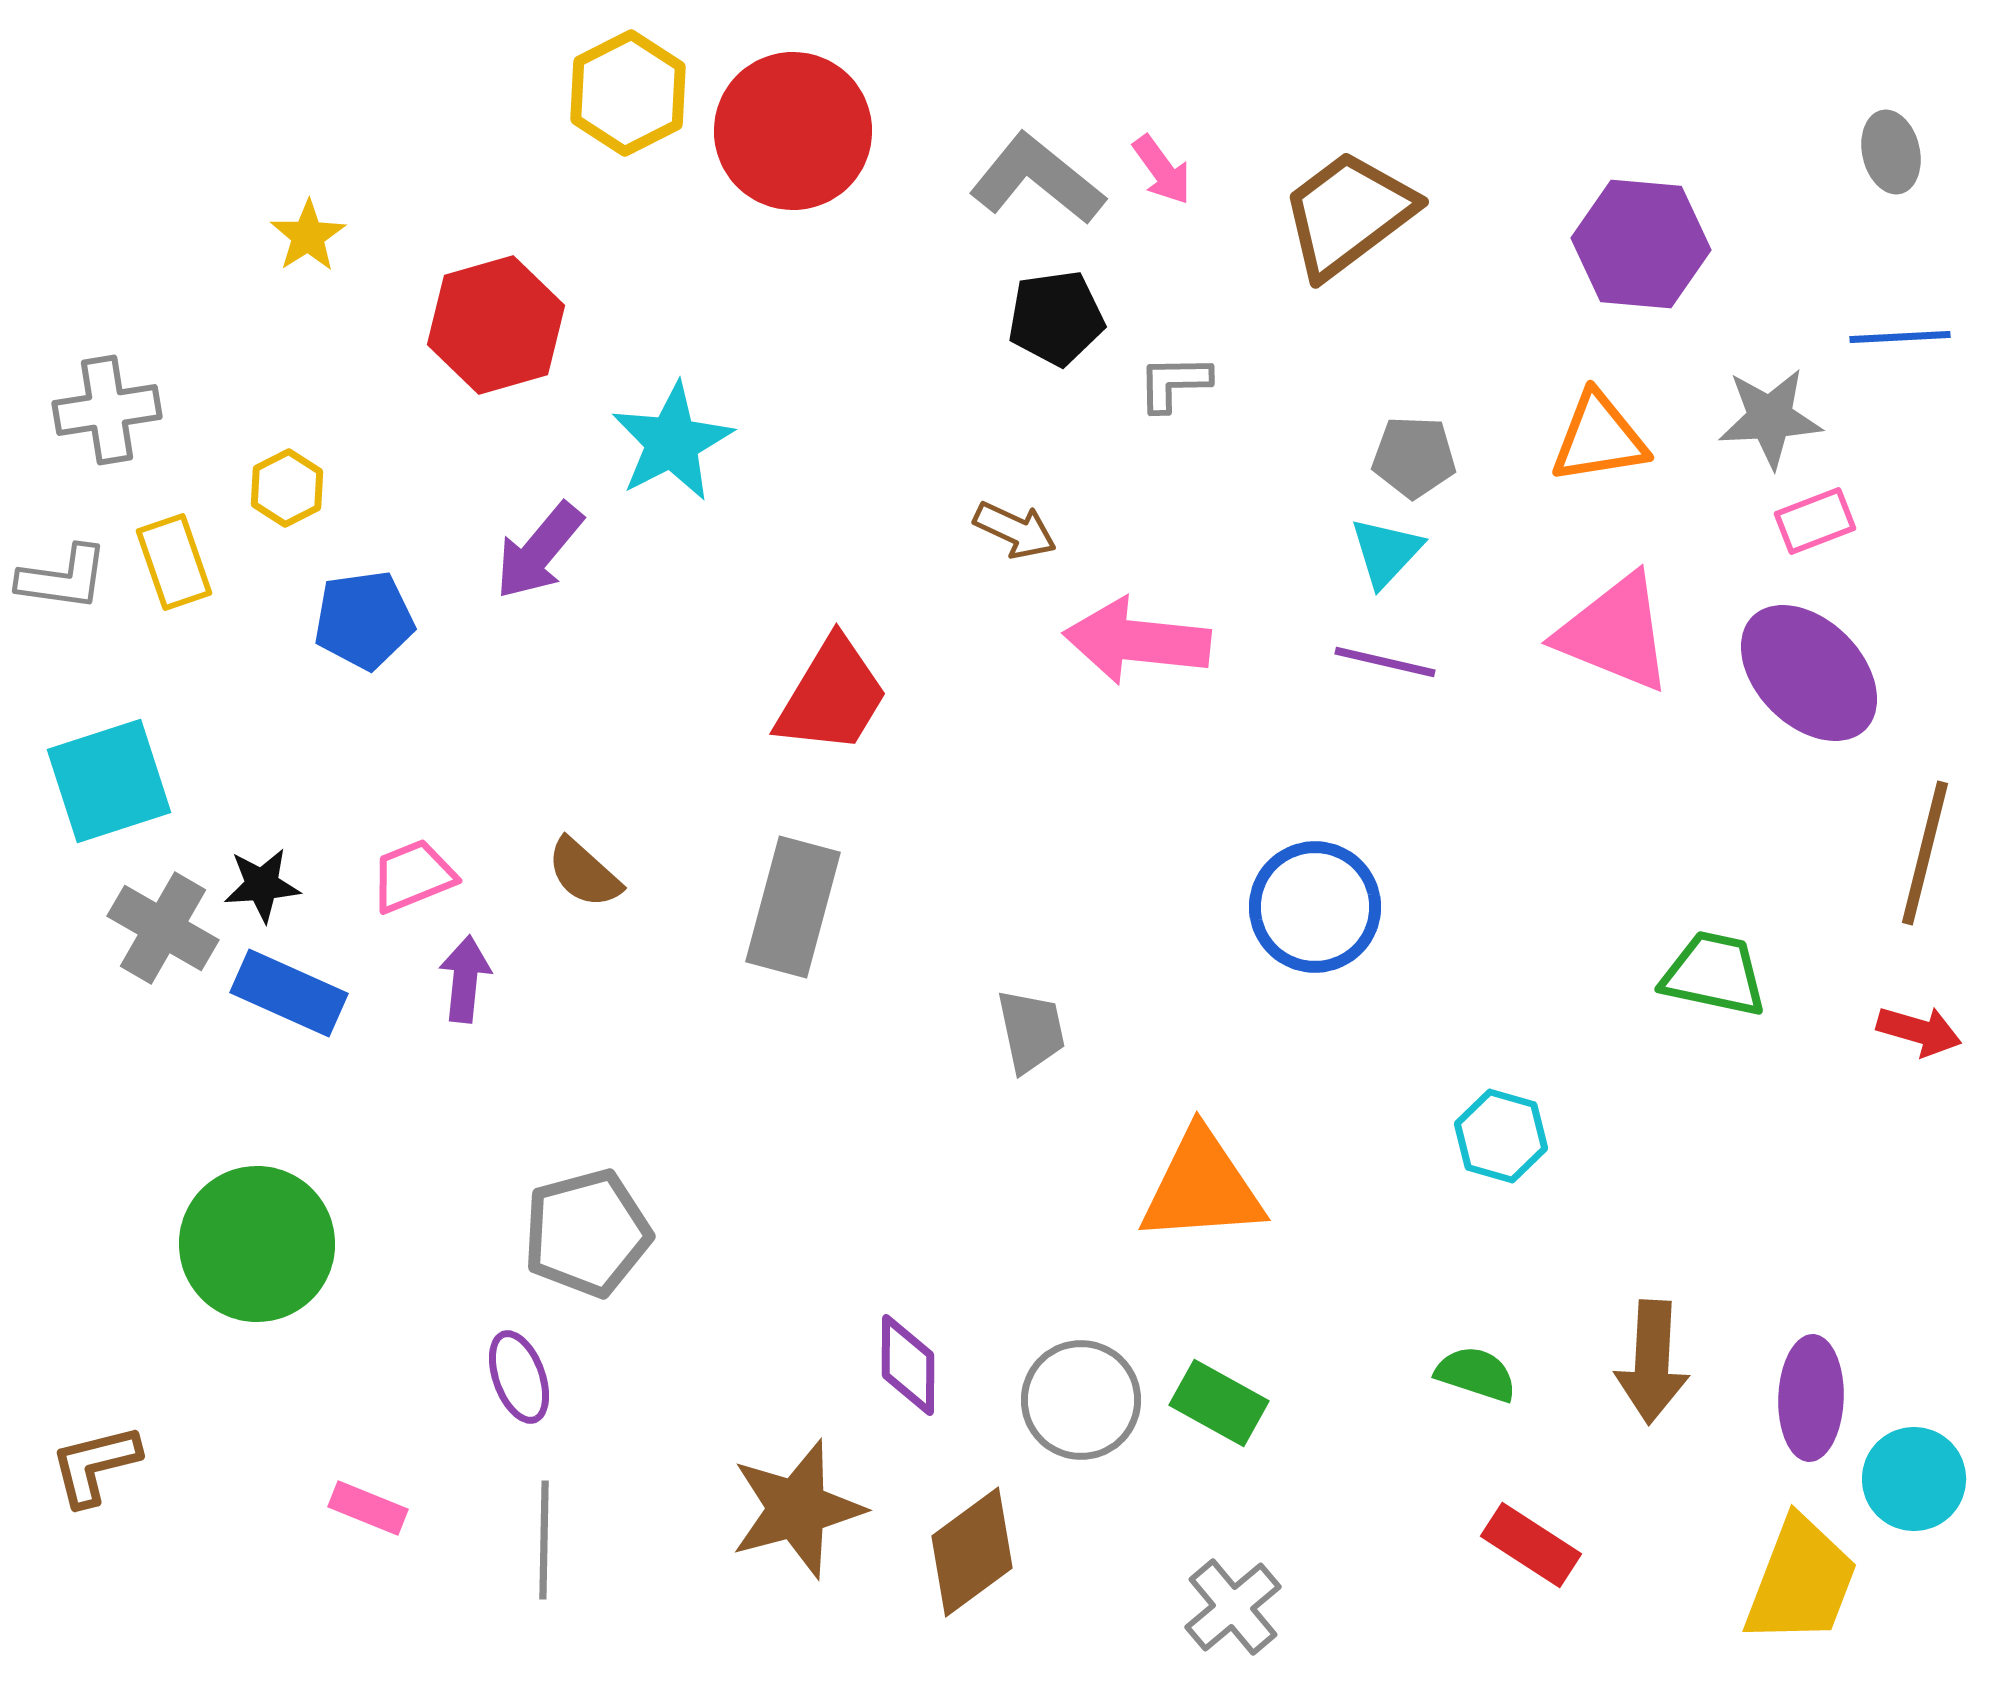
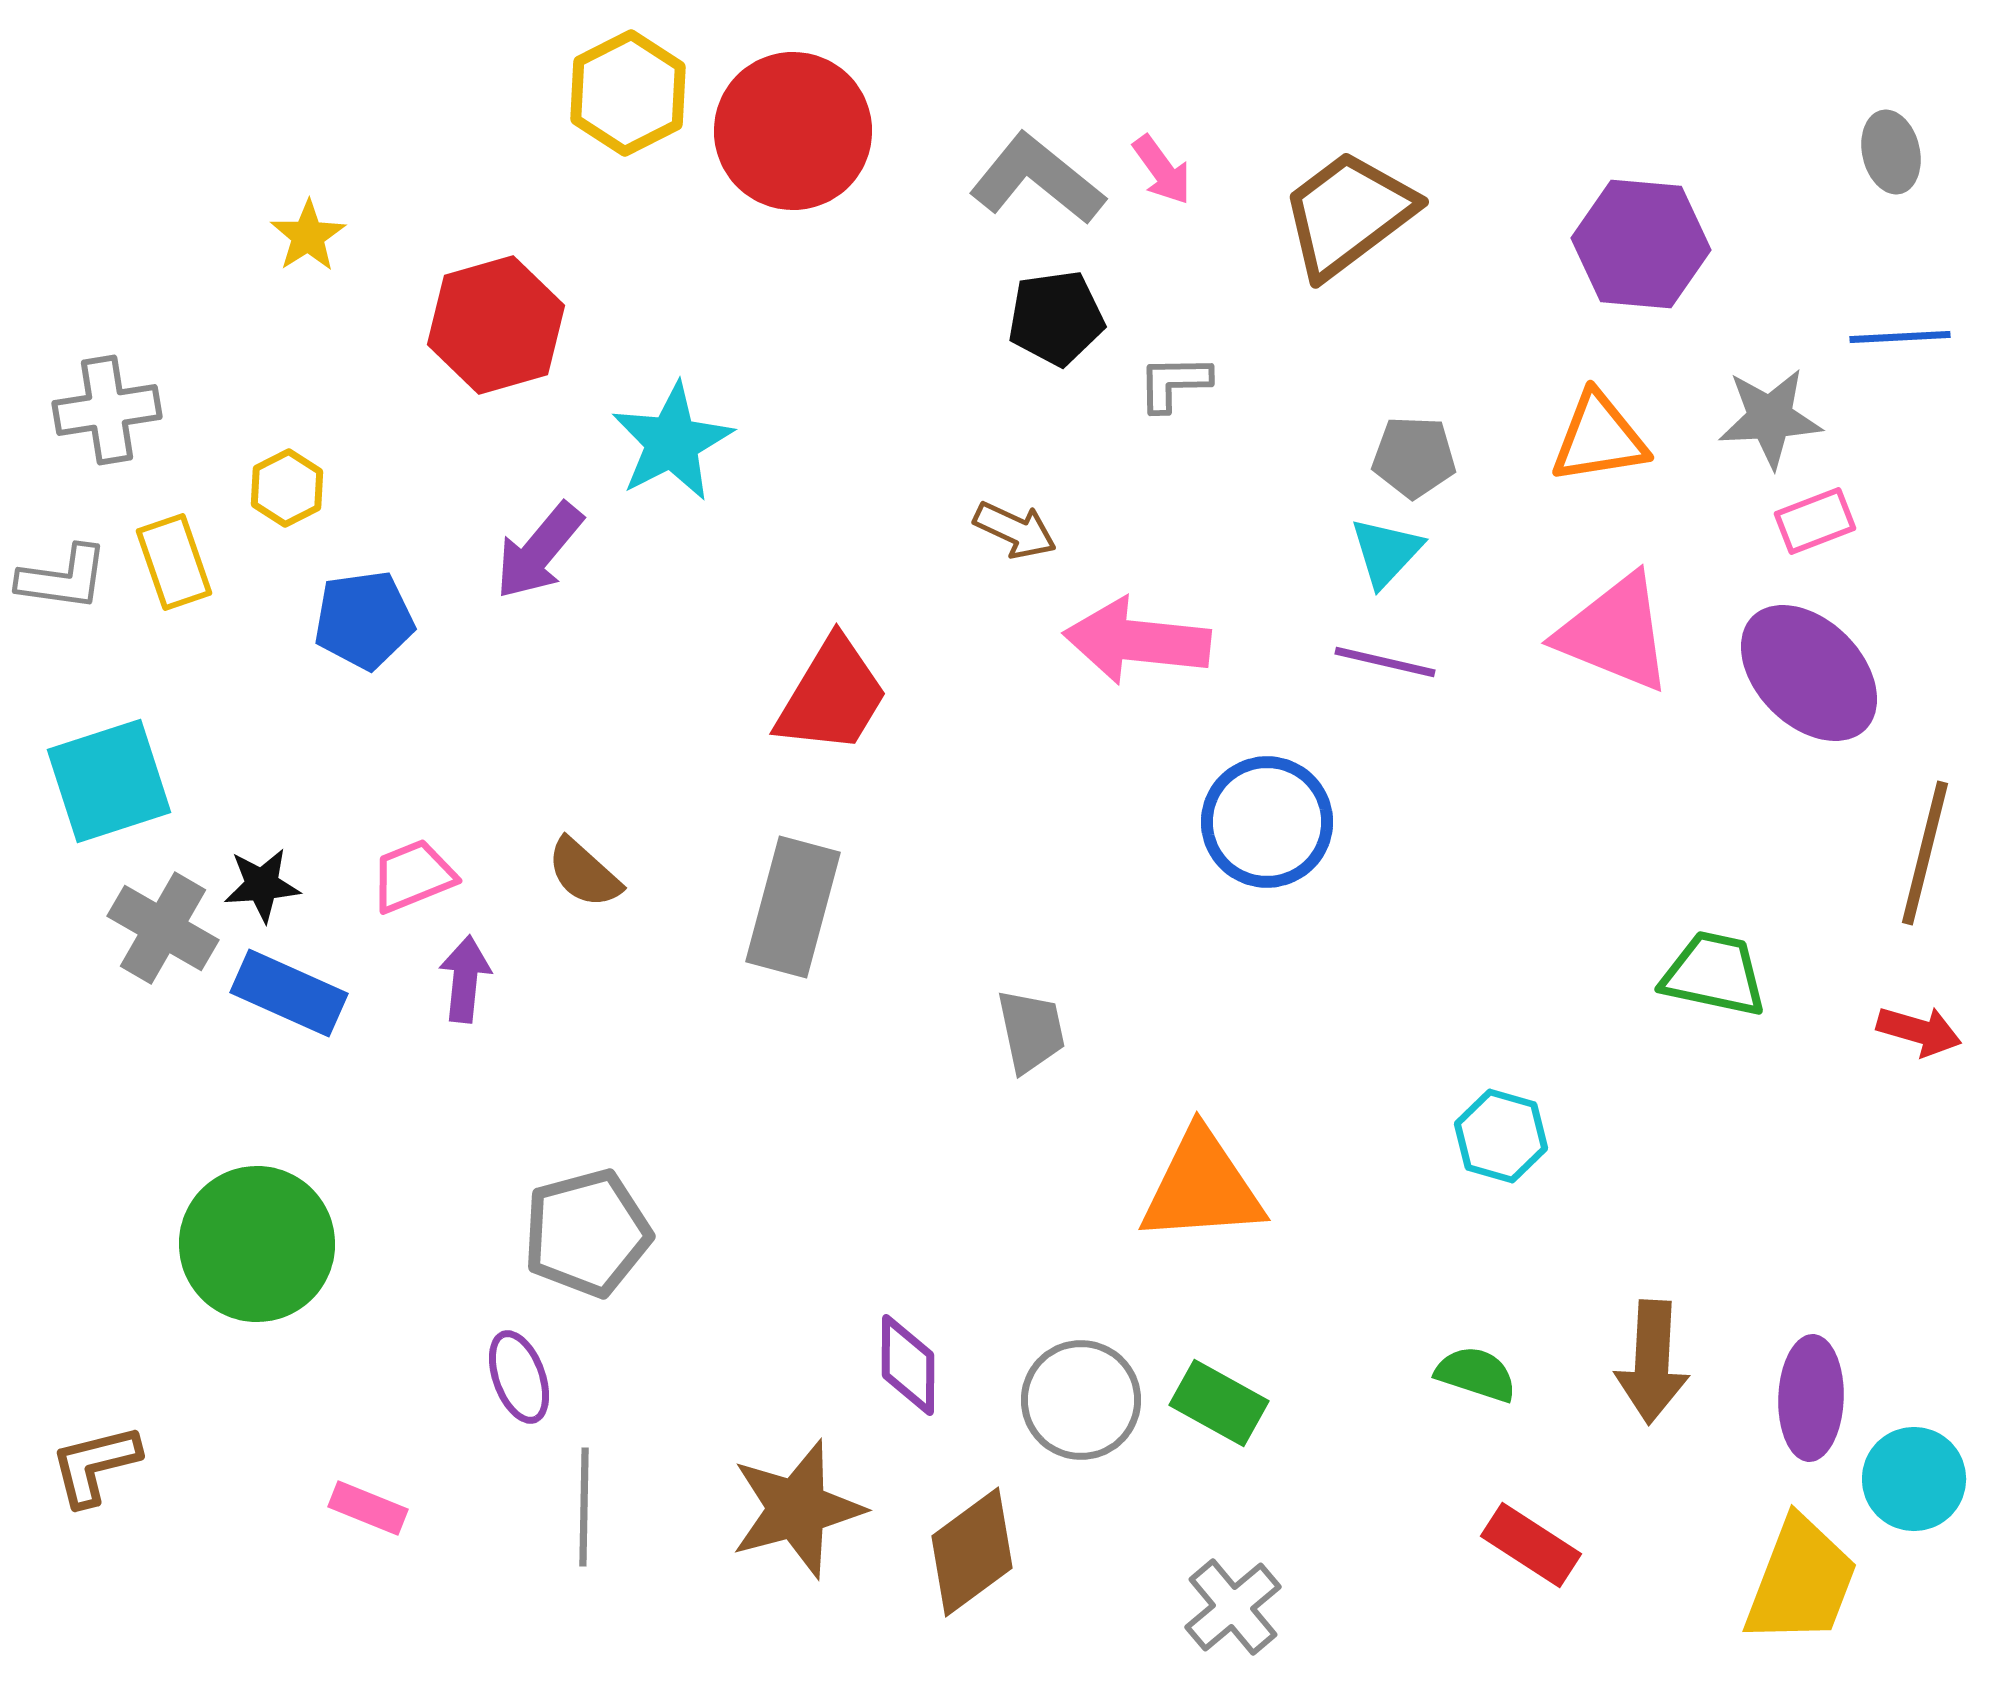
blue circle at (1315, 907): moved 48 px left, 85 px up
gray line at (544, 1540): moved 40 px right, 33 px up
